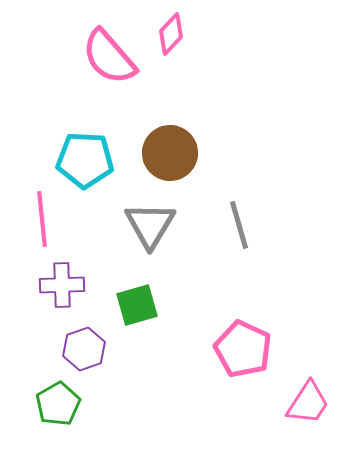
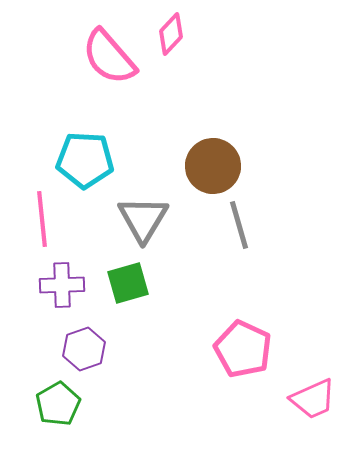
brown circle: moved 43 px right, 13 px down
gray triangle: moved 7 px left, 6 px up
green square: moved 9 px left, 22 px up
pink trapezoid: moved 5 px right, 4 px up; rotated 33 degrees clockwise
